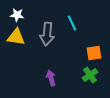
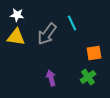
gray arrow: rotated 30 degrees clockwise
green cross: moved 2 px left, 2 px down
